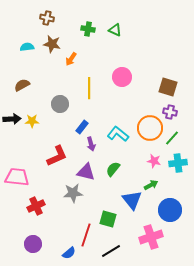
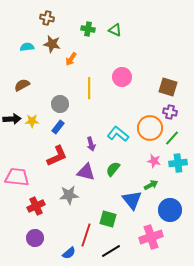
blue rectangle: moved 24 px left
gray star: moved 4 px left, 2 px down
purple circle: moved 2 px right, 6 px up
